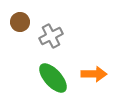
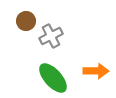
brown circle: moved 6 px right, 1 px up
orange arrow: moved 2 px right, 3 px up
